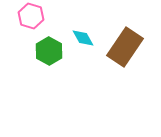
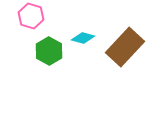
cyan diamond: rotated 45 degrees counterclockwise
brown rectangle: rotated 9 degrees clockwise
